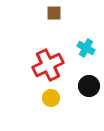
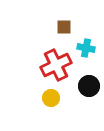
brown square: moved 10 px right, 14 px down
cyan cross: rotated 18 degrees counterclockwise
red cross: moved 8 px right
